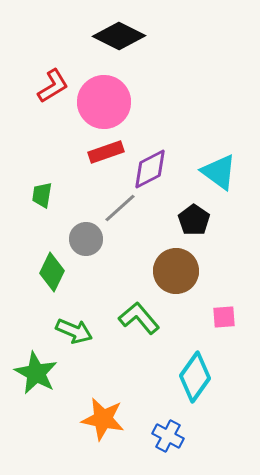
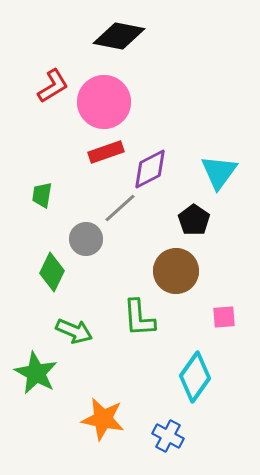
black diamond: rotated 15 degrees counterclockwise
cyan triangle: rotated 30 degrees clockwise
green L-shape: rotated 144 degrees counterclockwise
